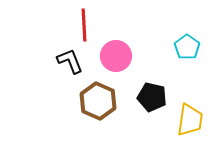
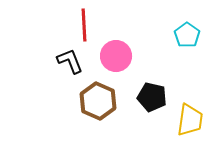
cyan pentagon: moved 12 px up
